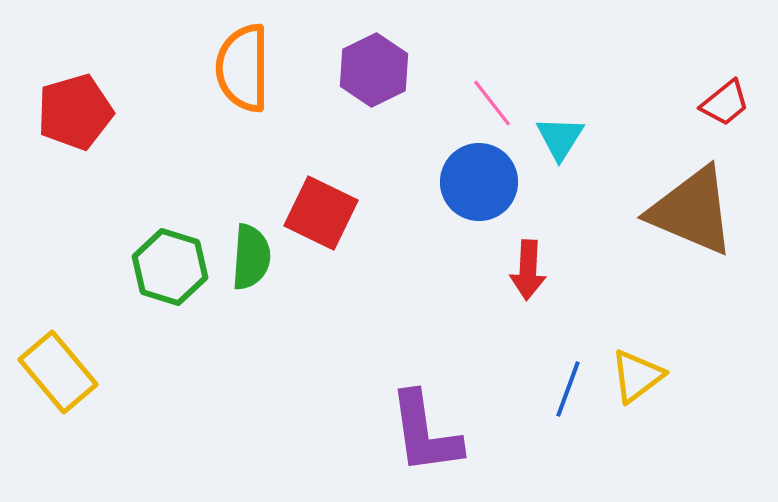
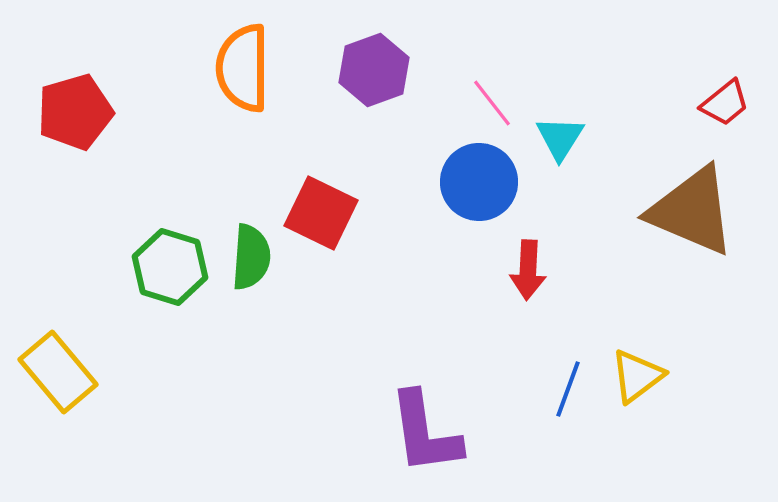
purple hexagon: rotated 6 degrees clockwise
